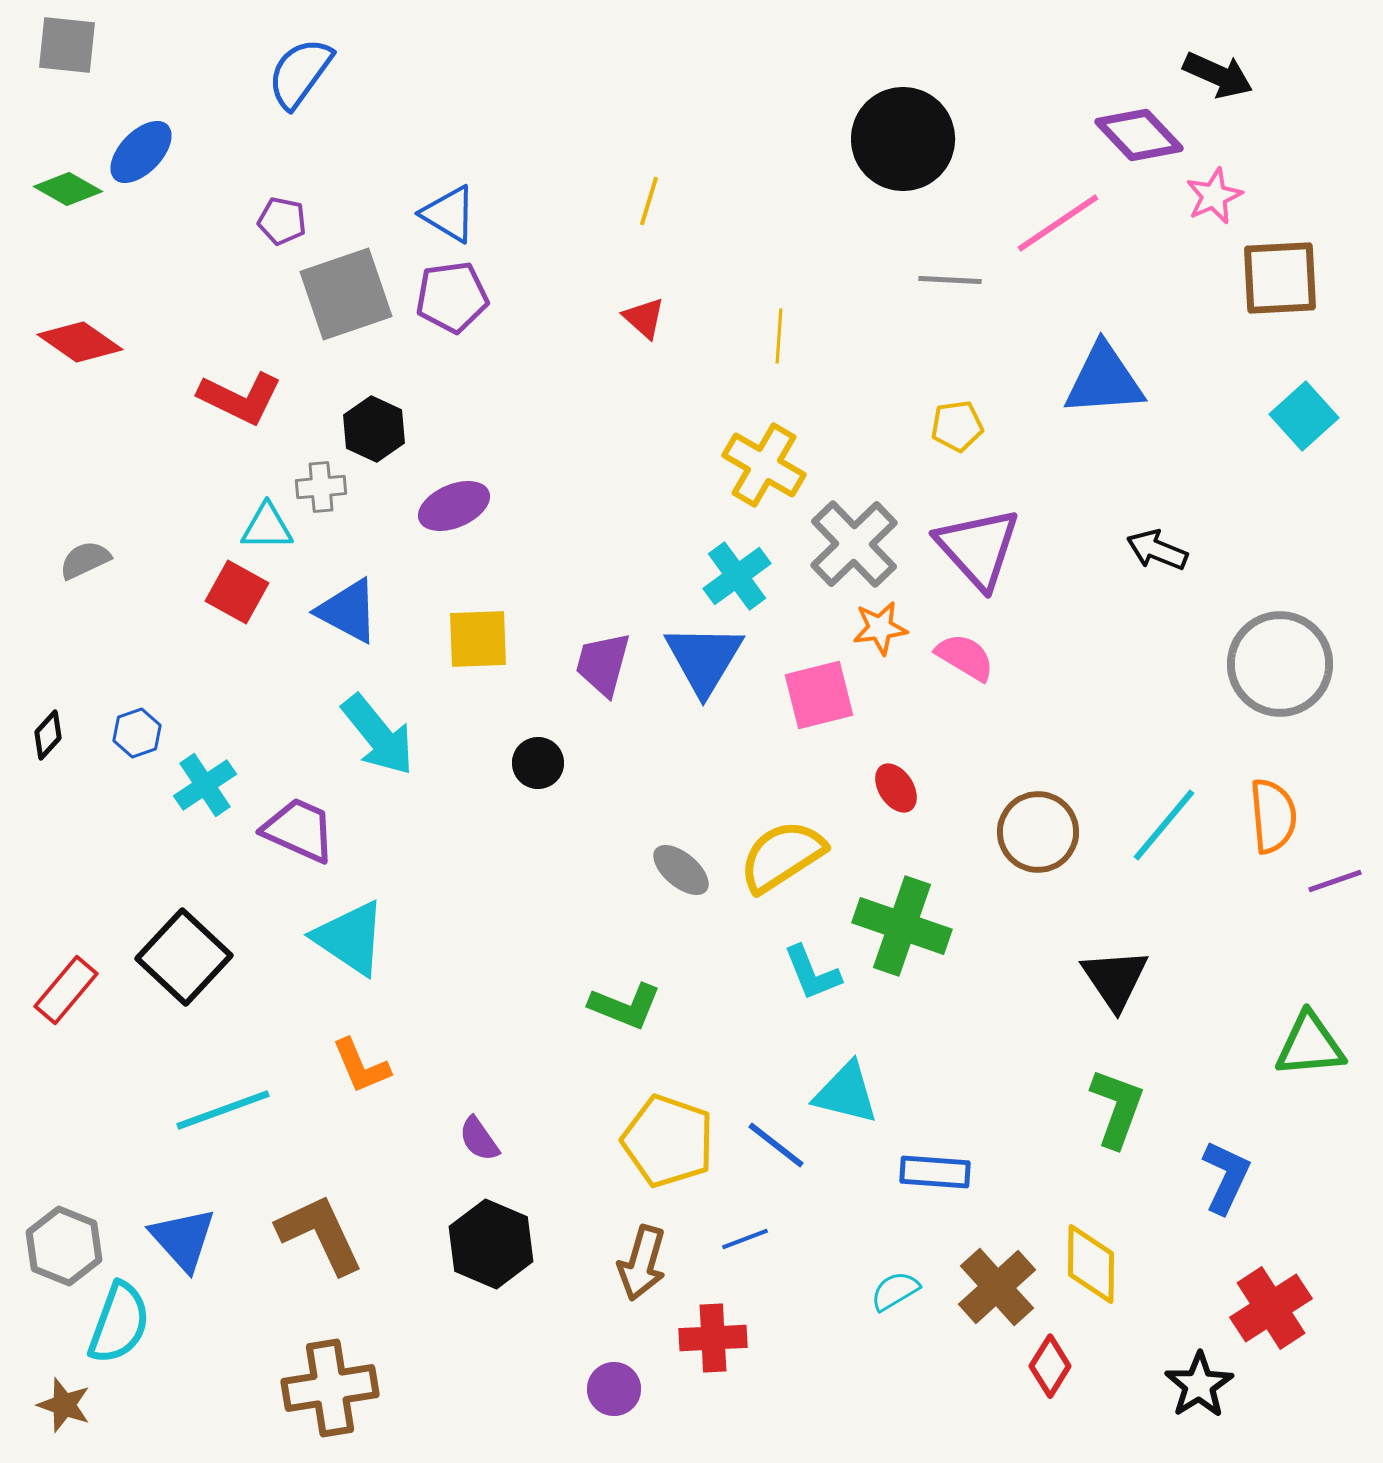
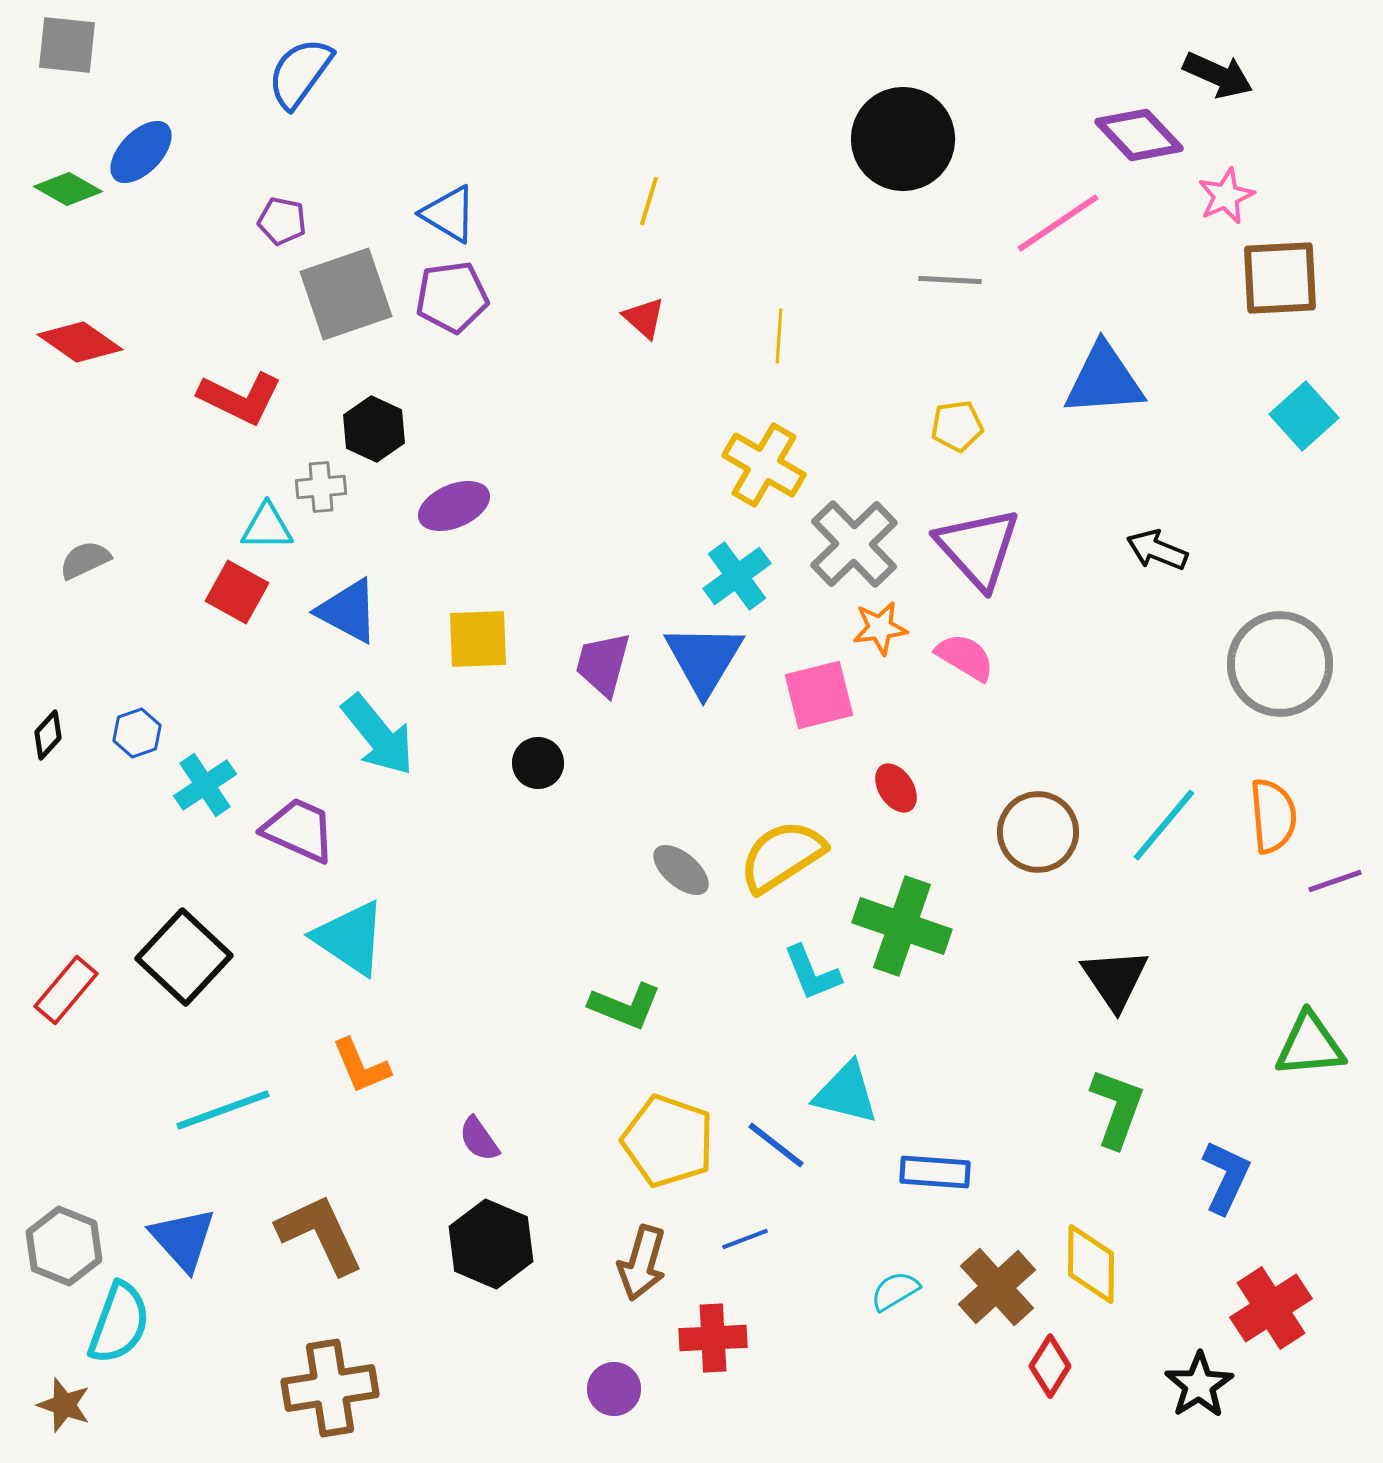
pink star at (1214, 196): moved 12 px right
